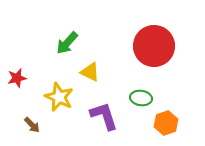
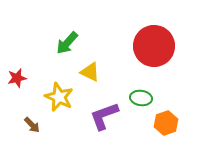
purple L-shape: rotated 92 degrees counterclockwise
